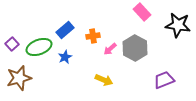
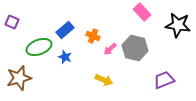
orange cross: rotated 32 degrees clockwise
purple square: moved 22 px up; rotated 24 degrees counterclockwise
gray hexagon: rotated 15 degrees counterclockwise
blue star: rotated 24 degrees counterclockwise
